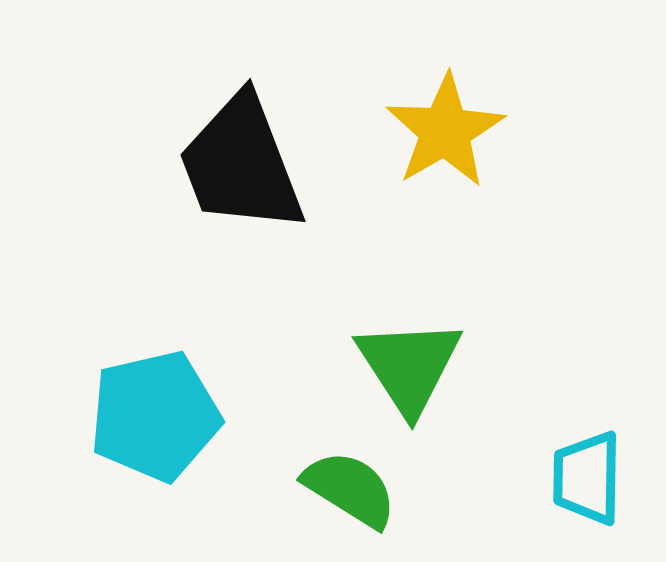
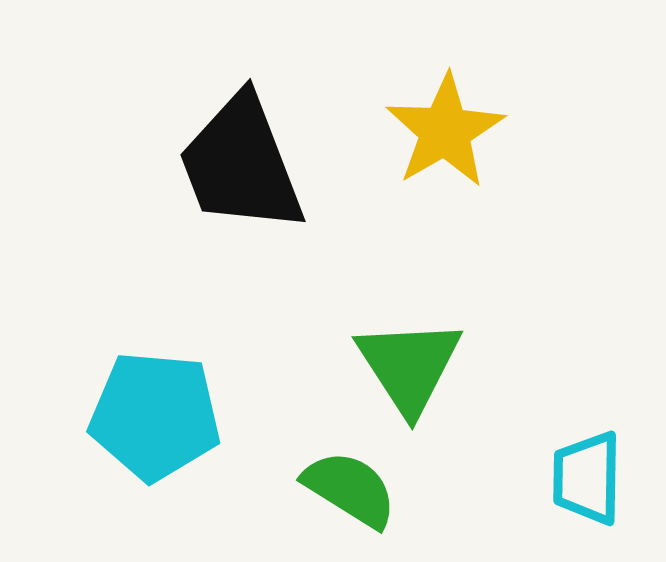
cyan pentagon: rotated 18 degrees clockwise
